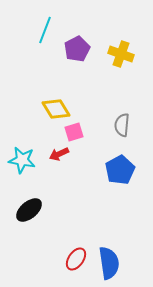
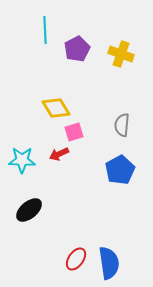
cyan line: rotated 24 degrees counterclockwise
yellow diamond: moved 1 px up
cyan star: rotated 8 degrees counterclockwise
